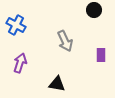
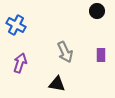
black circle: moved 3 px right, 1 px down
gray arrow: moved 11 px down
